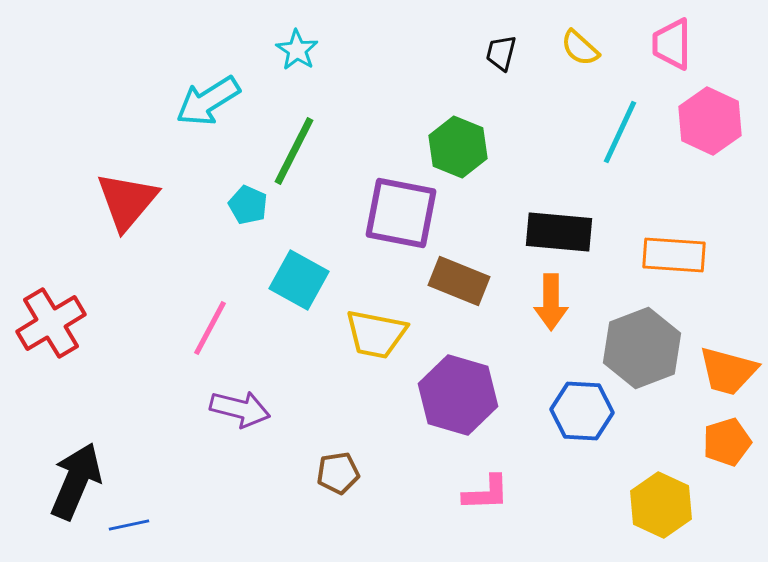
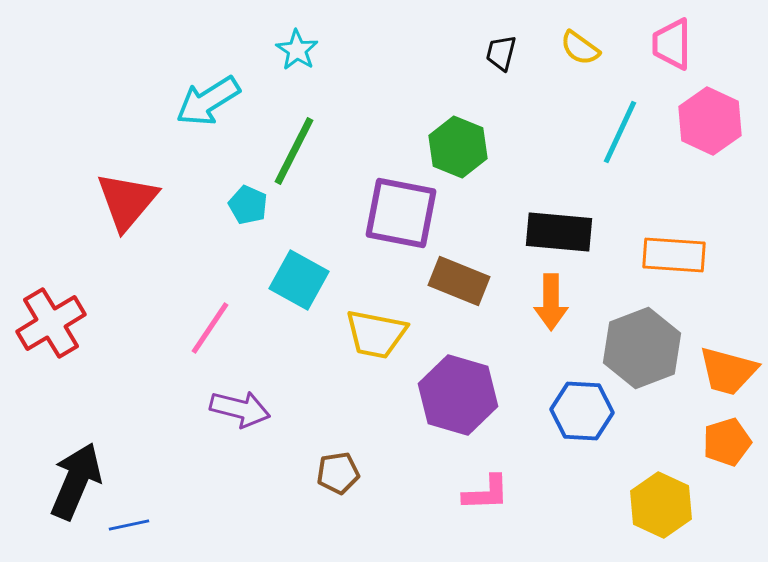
yellow semicircle: rotated 6 degrees counterclockwise
pink line: rotated 6 degrees clockwise
